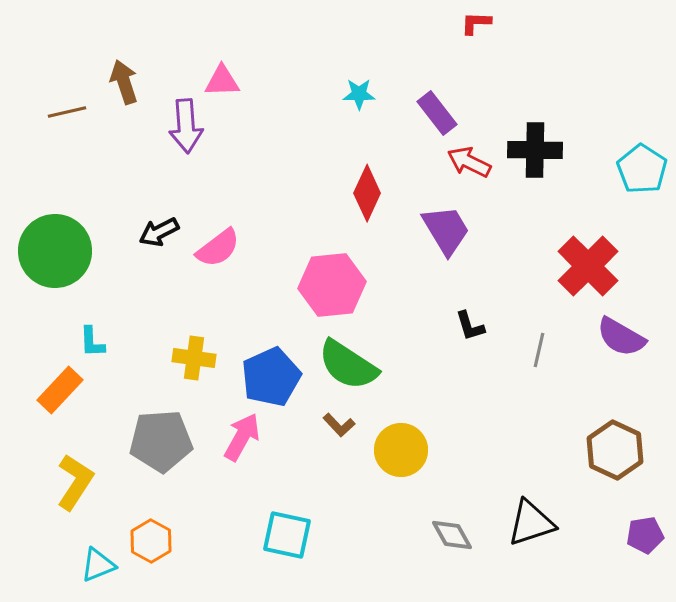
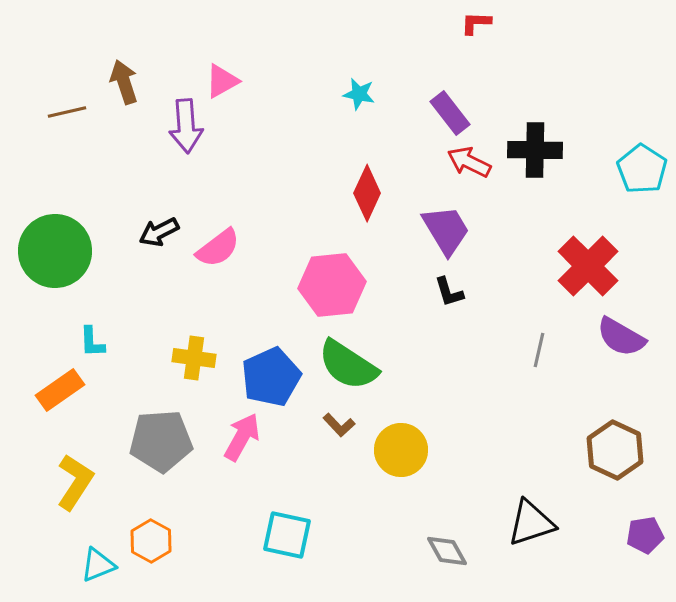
pink triangle: rotated 27 degrees counterclockwise
cyan star: rotated 12 degrees clockwise
purple rectangle: moved 13 px right
black L-shape: moved 21 px left, 34 px up
orange rectangle: rotated 12 degrees clockwise
gray diamond: moved 5 px left, 16 px down
